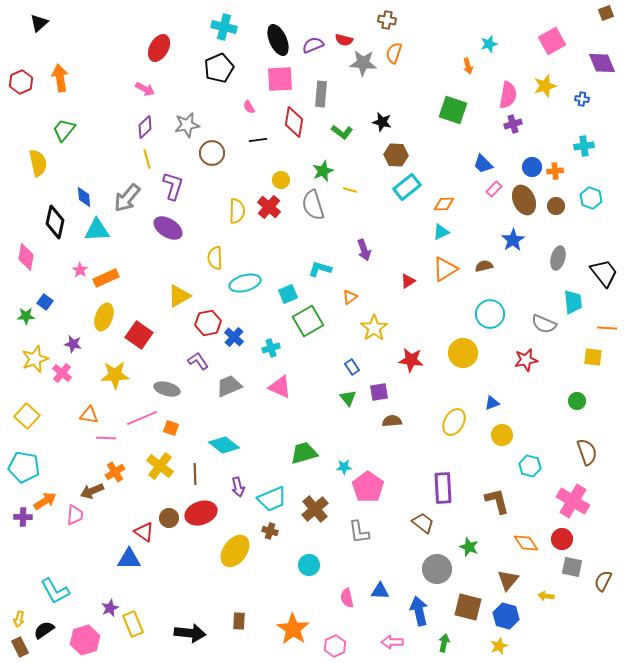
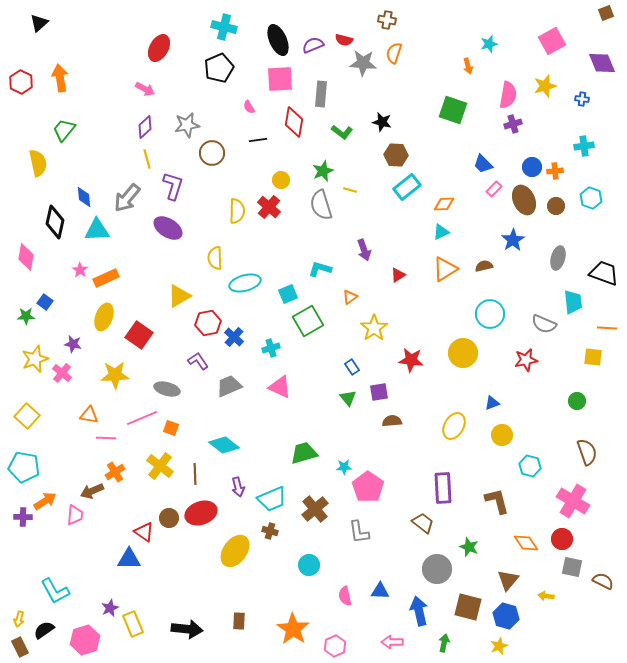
red hexagon at (21, 82): rotated 10 degrees counterclockwise
gray semicircle at (313, 205): moved 8 px right
black trapezoid at (604, 273): rotated 32 degrees counterclockwise
red triangle at (408, 281): moved 10 px left, 6 px up
yellow ellipse at (454, 422): moved 4 px down
brown semicircle at (603, 581): rotated 90 degrees clockwise
pink semicircle at (347, 598): moved 2 px left, 2 px up
black arrow at (190, 633): moved 3 px left, 4 px up
